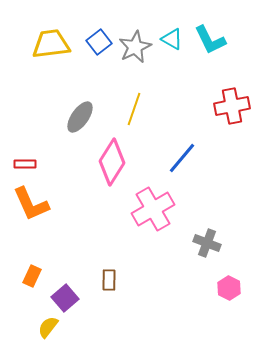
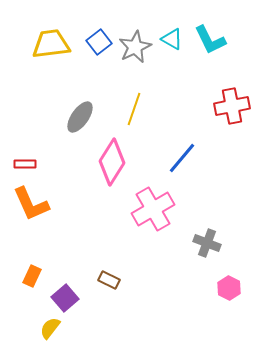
brown rectangle: rotated 65 degrees counterclockwise
yellow semicircle: moved 2 px right, 1 px down
